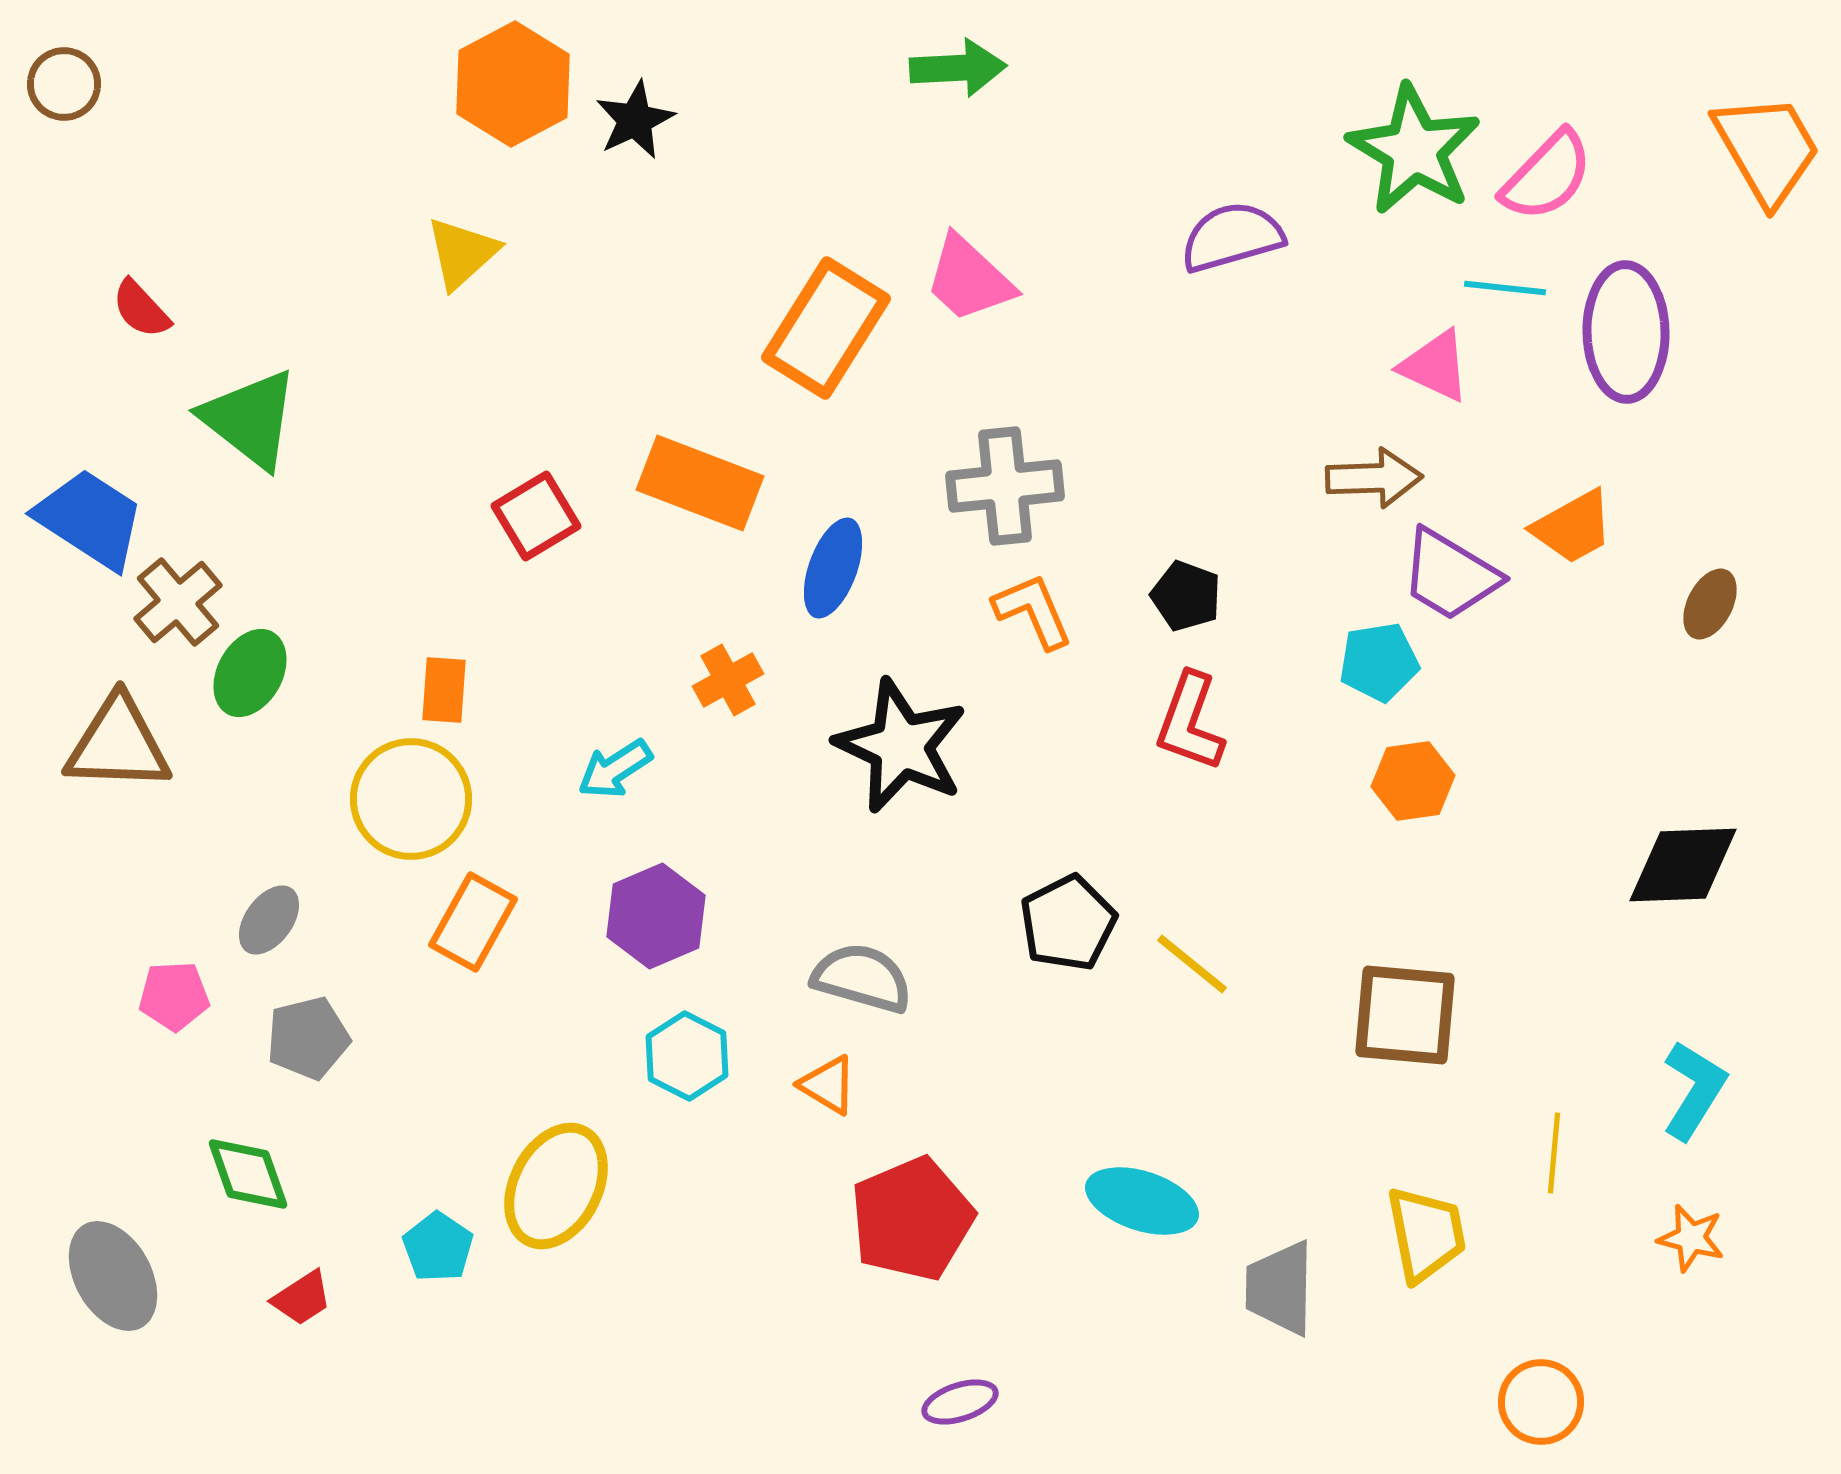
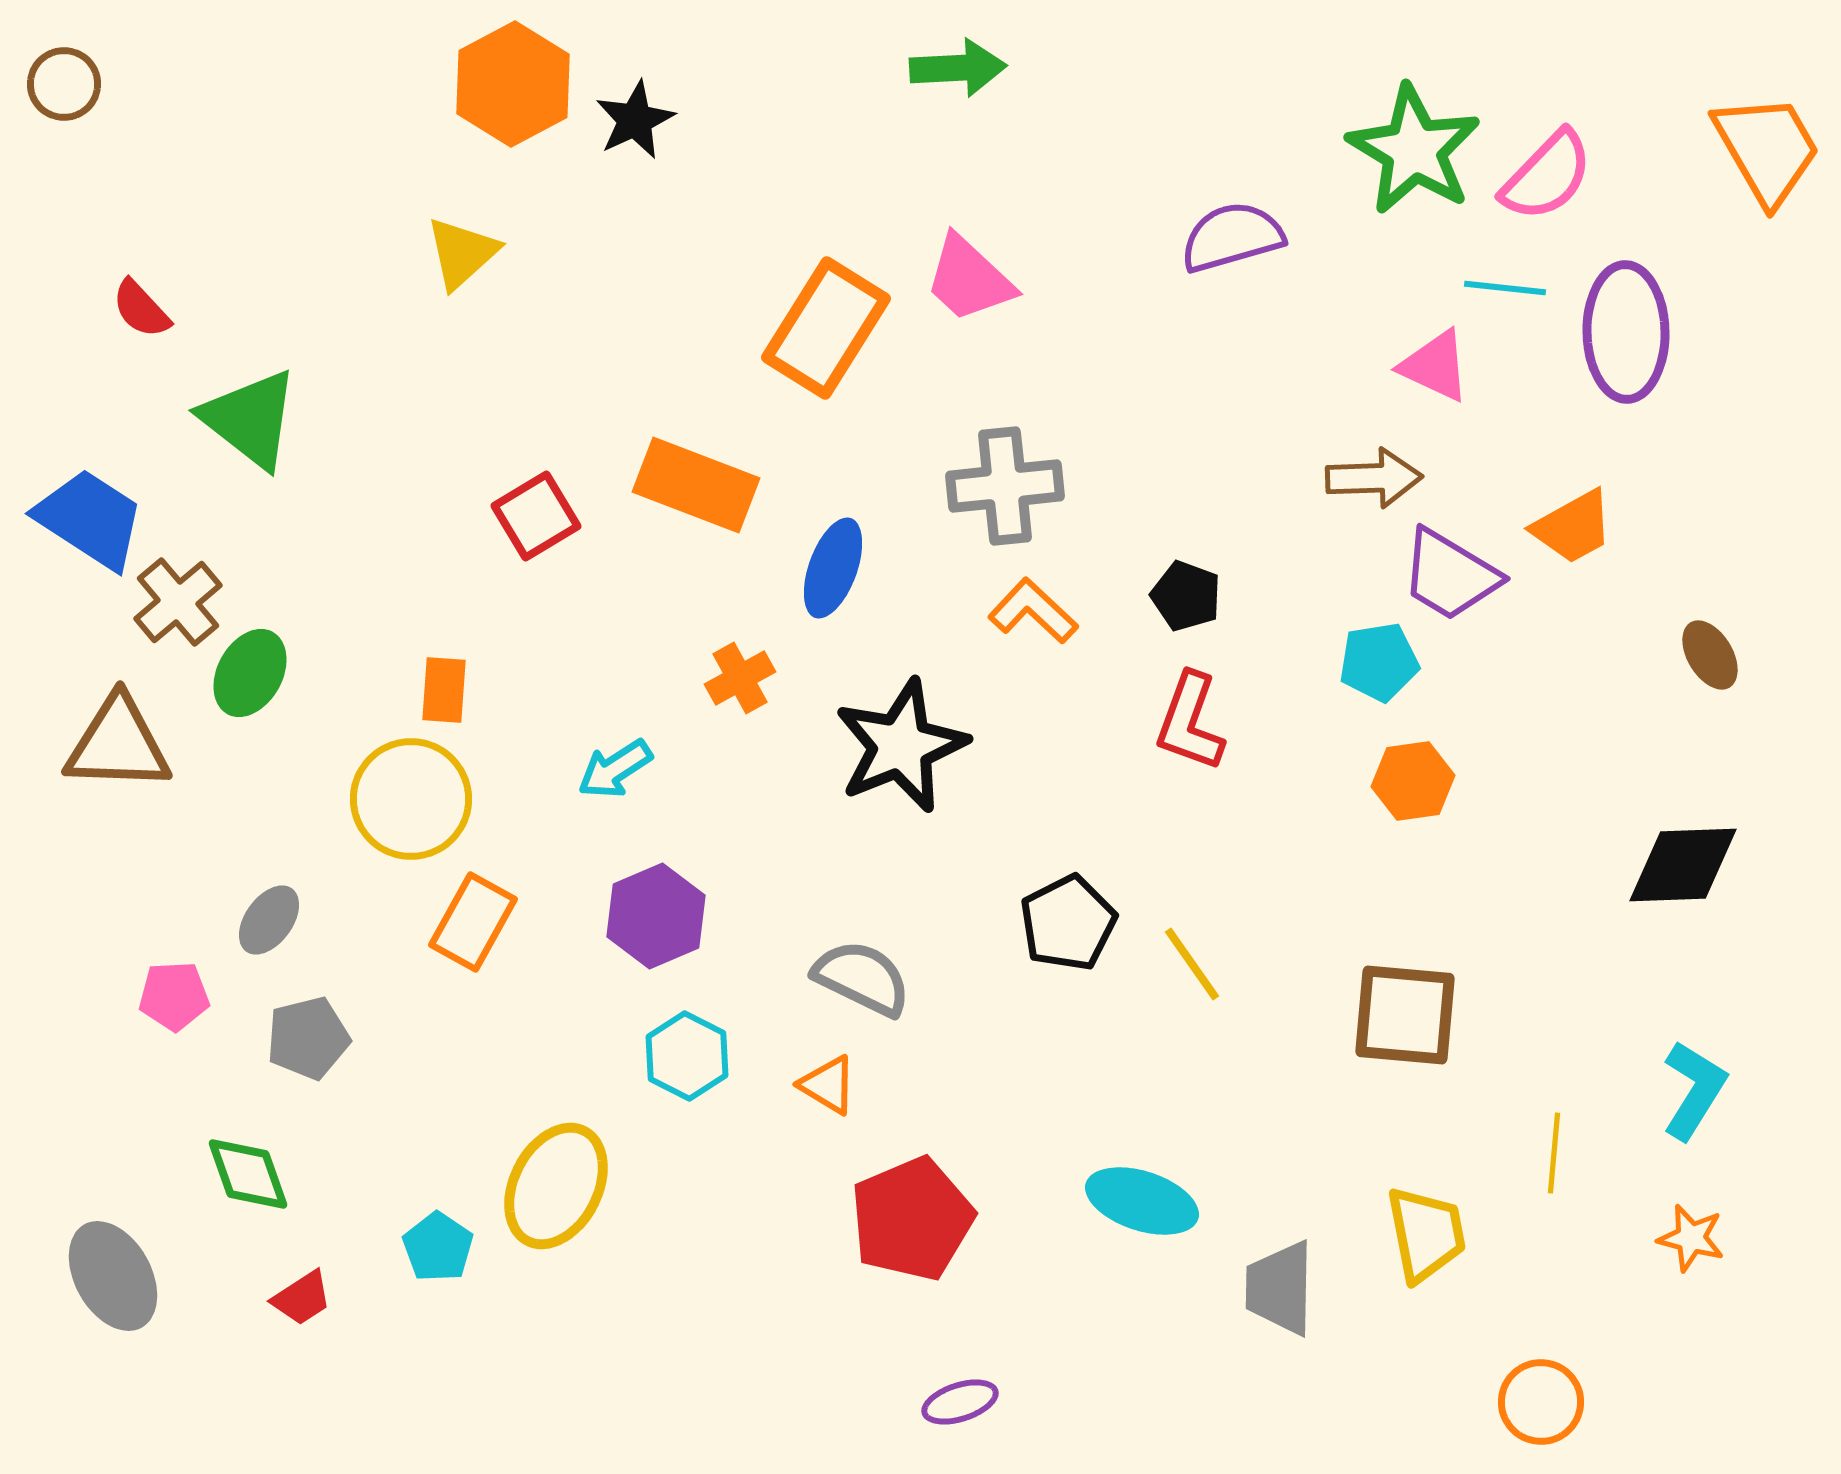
orange rectangle at (700, 483): moved 4 px left, 2 px down
brown ellipse at (1710, 604): moved 51 px down; rotated 58 degrees counterclockwise
orange L-shape at (1033, 611): rotated 24 degrees counterclockwise
orange cross at (728, 680): moved 12 px right, 2 px up
black star at (901, 746): rotated 25 degrees clockwise
yellow line at (1192, 964): rotated 16 degrees clockwise
gray semicircle at (862, 978): rotated 10 degrees clockwise
